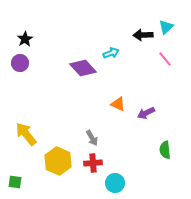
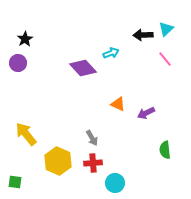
cyan triangle: moved 2 px down
purple circle: moved 2 px left
